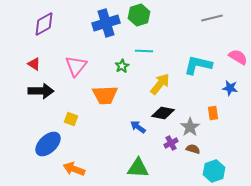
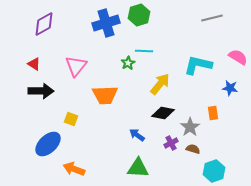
green star: moved 6 px right, 3 px up
blue arrow: moved 1 px left, 8 px down
